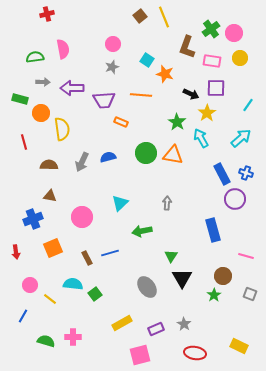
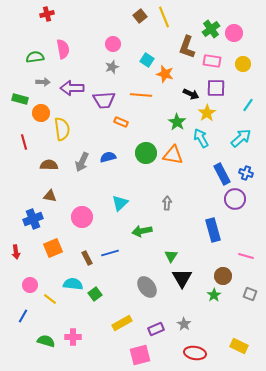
yellow circle at (240, 58): moved 3 px right, 6 px down
